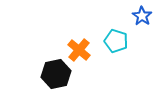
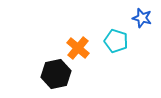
blue star: moved 2 px down; rotated 18 degrees counterclockwise
orange cross: moved 1 px left, 2 px up
